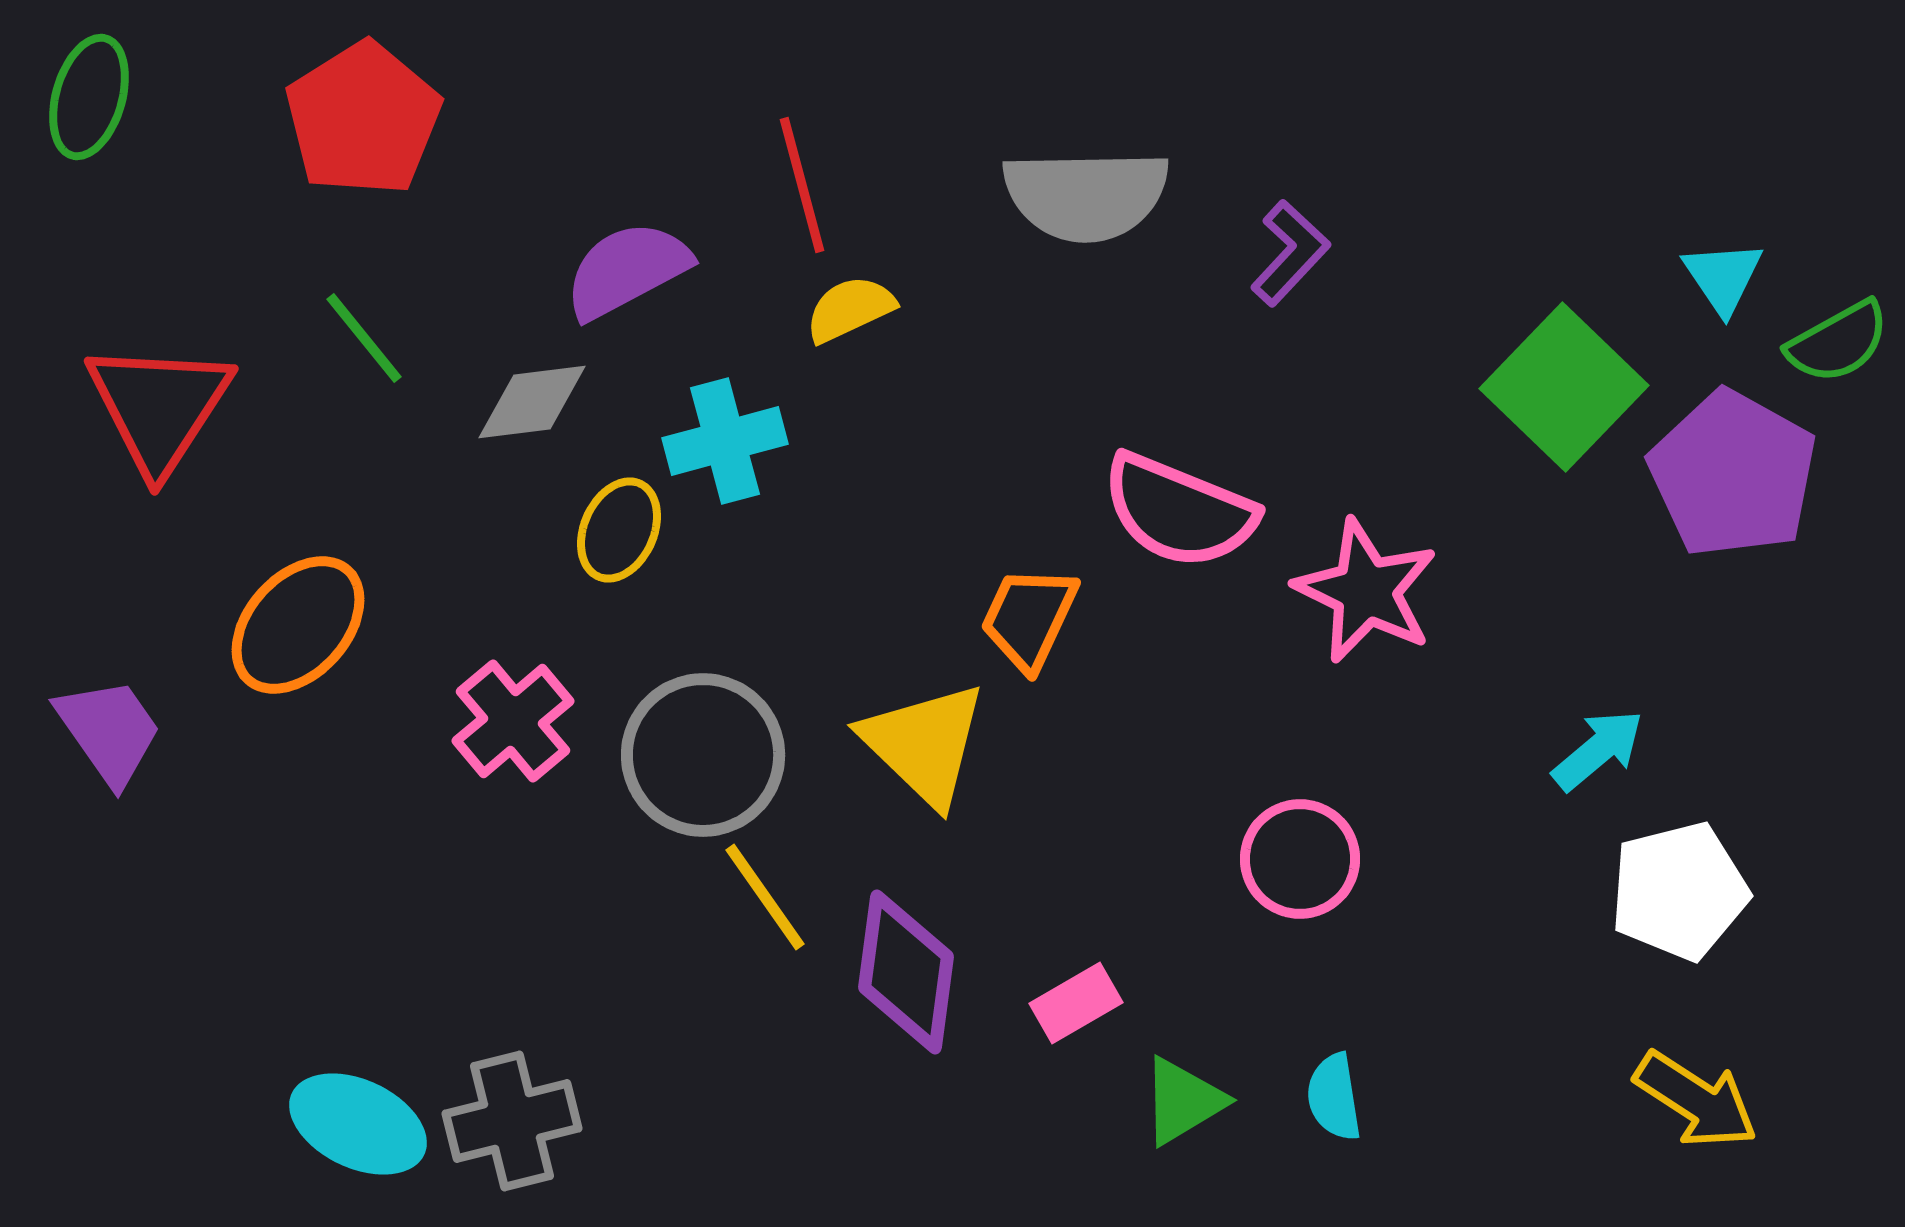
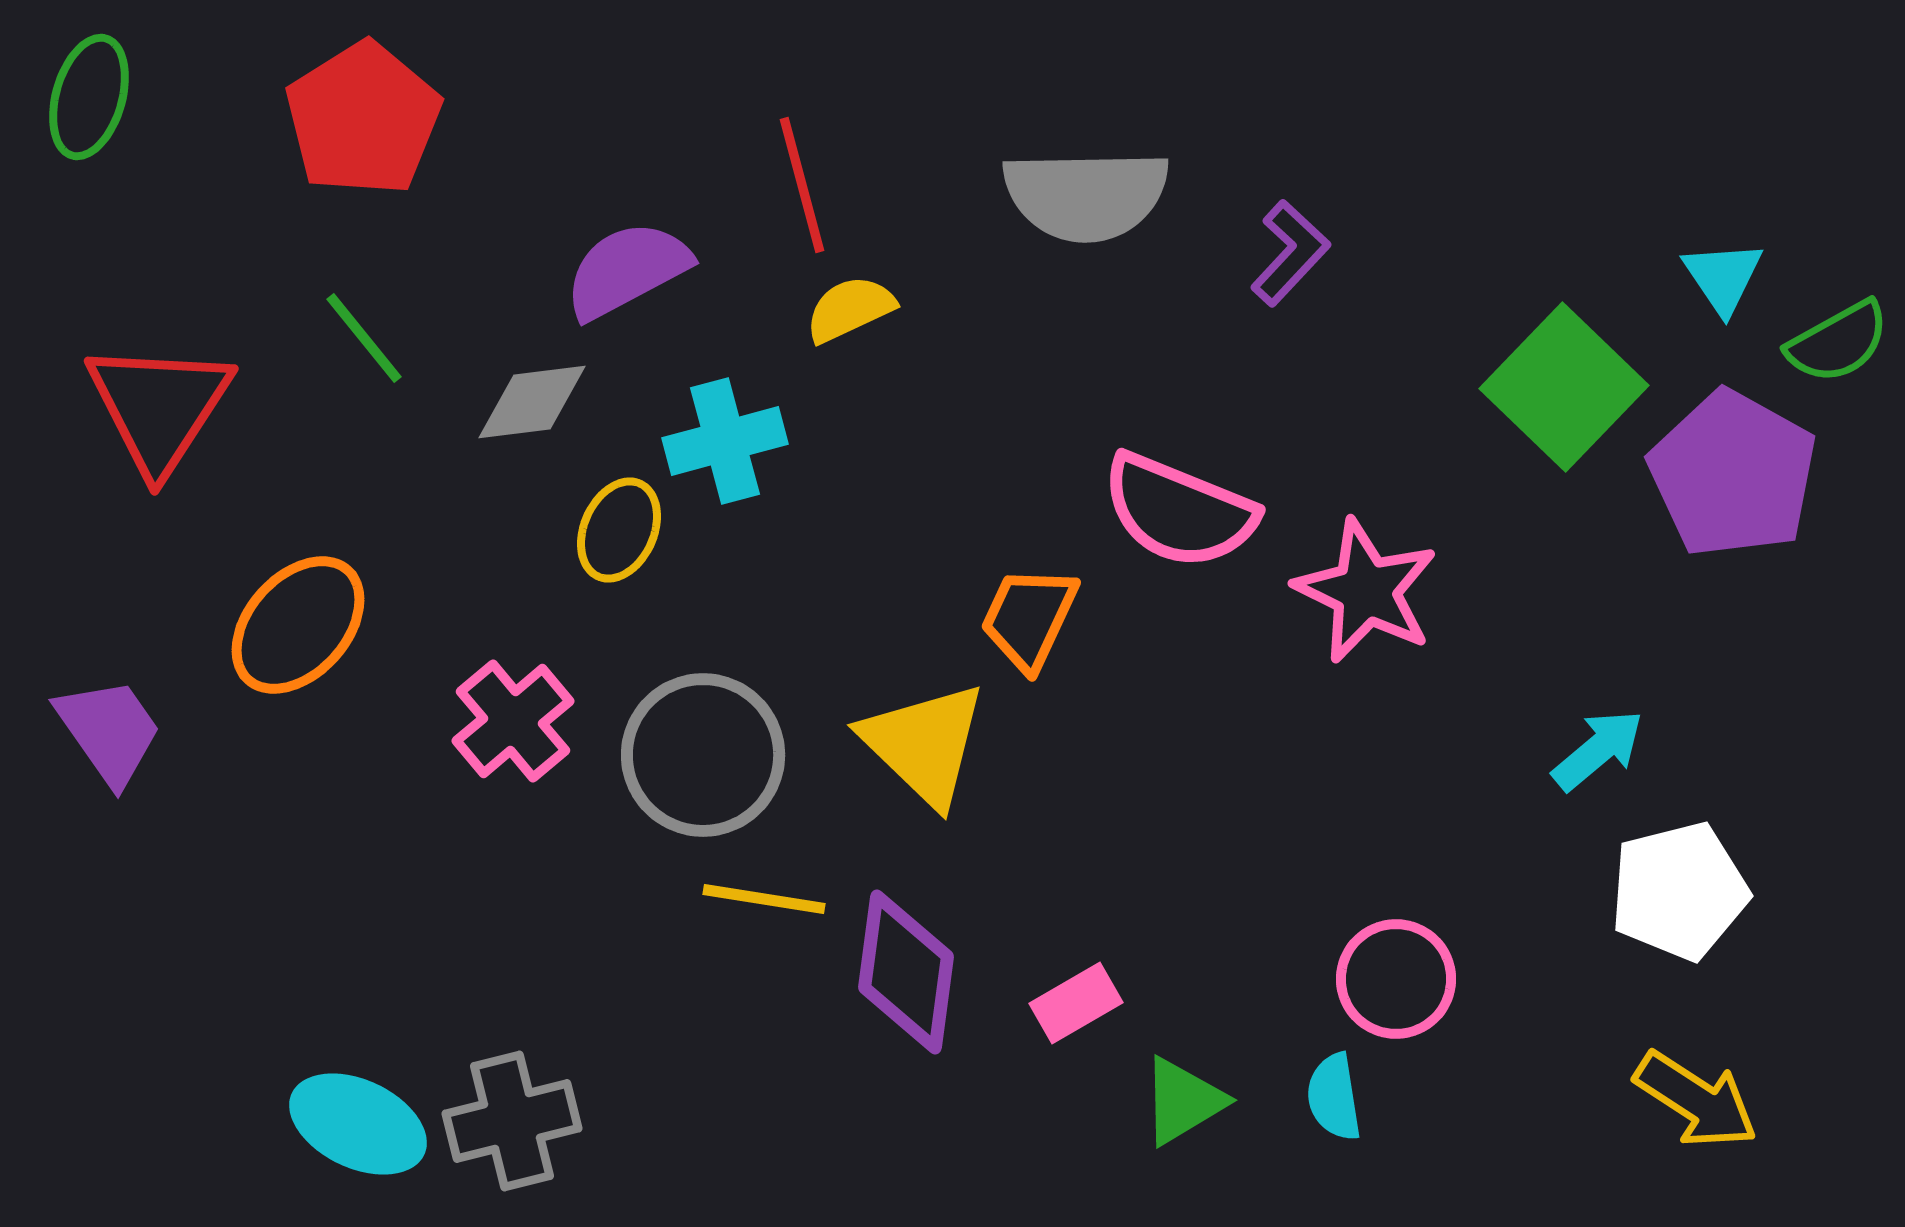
pink circle: moved 96 px right, 120 px down
yellow line: moved 1 px left, 2 px down; rotated 46 degrees counterclockwise
